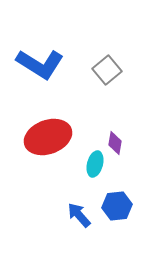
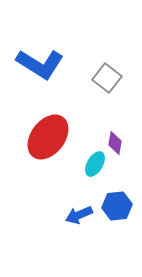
gray square: moved 8 px down; rotated 12 degrees counterclockwise
red ellipse: rotated 33 degrees counterclockwise
cyan ellipse: rotated 15 degrees clockwise
blue arrow: rotated 72 degrees counterclockwise
